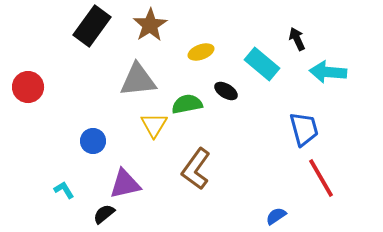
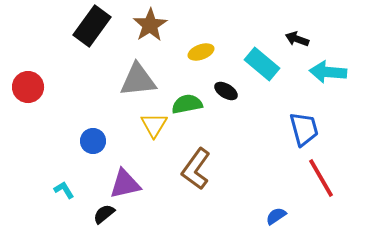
black arrow: rotated 45 degrees counterclockwise
